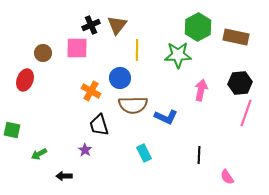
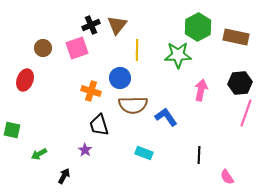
pink square: rotated 20 degrees counterclockwise
brown circle: moved 5 px up
orange cross: rotated 12 degrees counterclockwise
blue L-shape: rotated 150 degrees counterclockwise
cyan rectangle: rotated 42 degrees counterclockwise
black arrow: rotated 119 degrees clockwise
